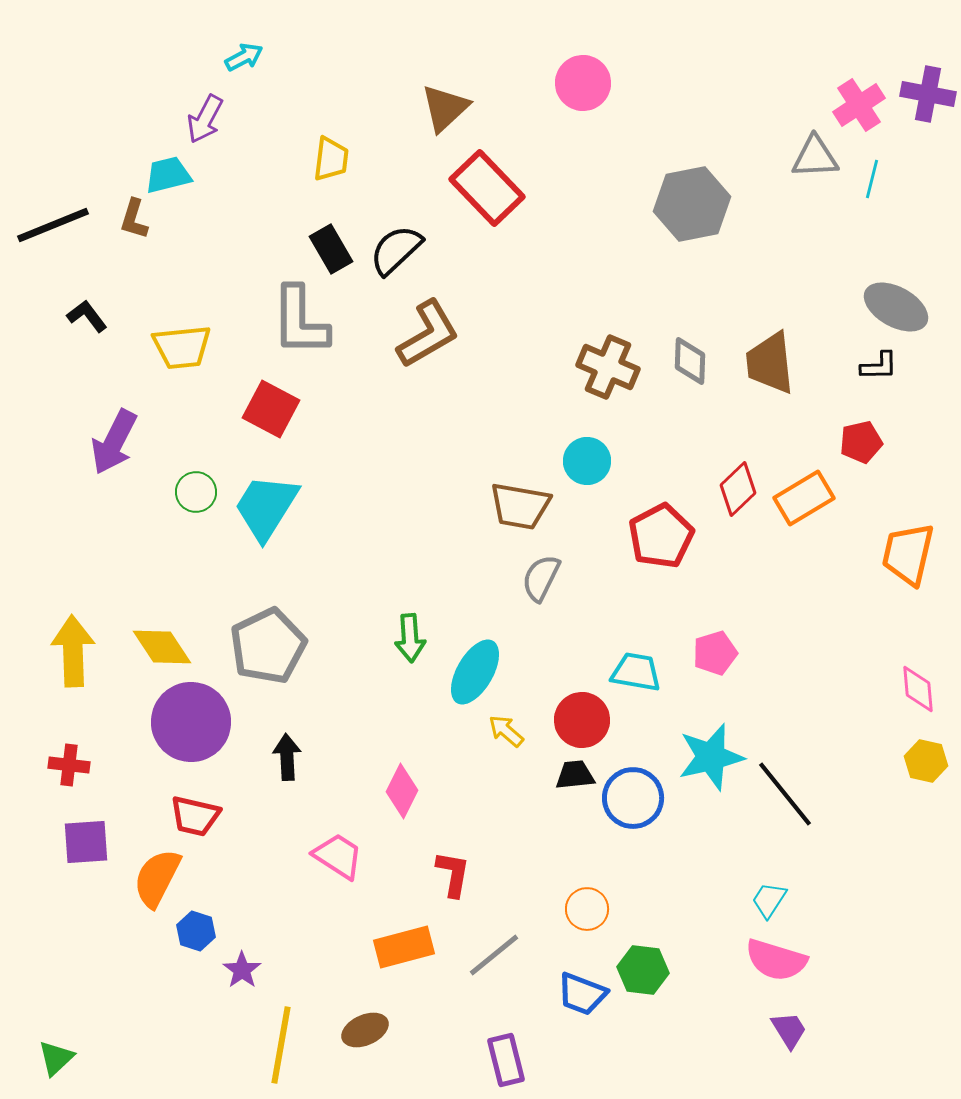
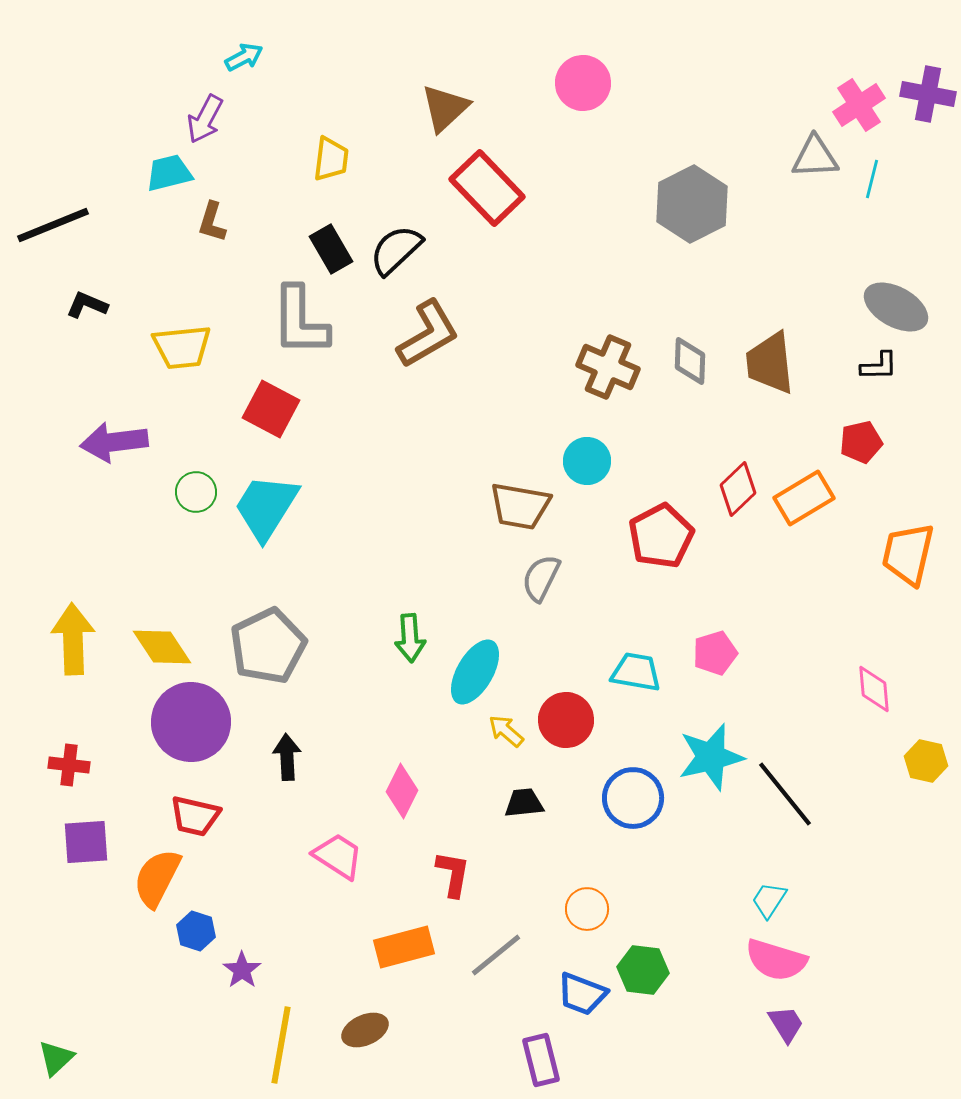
cyan trapezoid at (168, 175): moved 1 px right, 2 px up
gray hexagon at (692, 204): rotated 16 degrees counterclockwise
brown L-shape at (134, 219): moved 78 px right, 3 px down
black L-shape at (87, 316): moved 11 px up; rotated 30 degrees counterclockwise
purple arrow at (114, 442): rotated 56 degrees clockwise
yellow arrow at (73, 651): moved 12 px up
pink diamond at (918, 689): moved 44 px left
red circle at (582, 720): moved 16 px left
black trapezoid at (575, 775): moved 51 px left, 28 px down
gray line at (494, 955): moved 2 px right
purple trapezoid at (789, 1030): moved 3 px left, 6 px up
purple rectangle at (506, 1060): moved 35 px right
